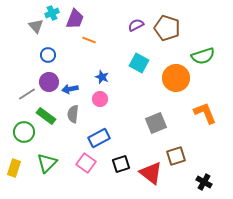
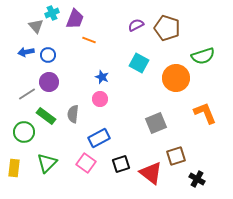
blue arrow: moved 44 px left, 37 px up
yellow rectangle: rotated 12 degrees counterclockwise
black cross: moved 7 px left, 3 px up
